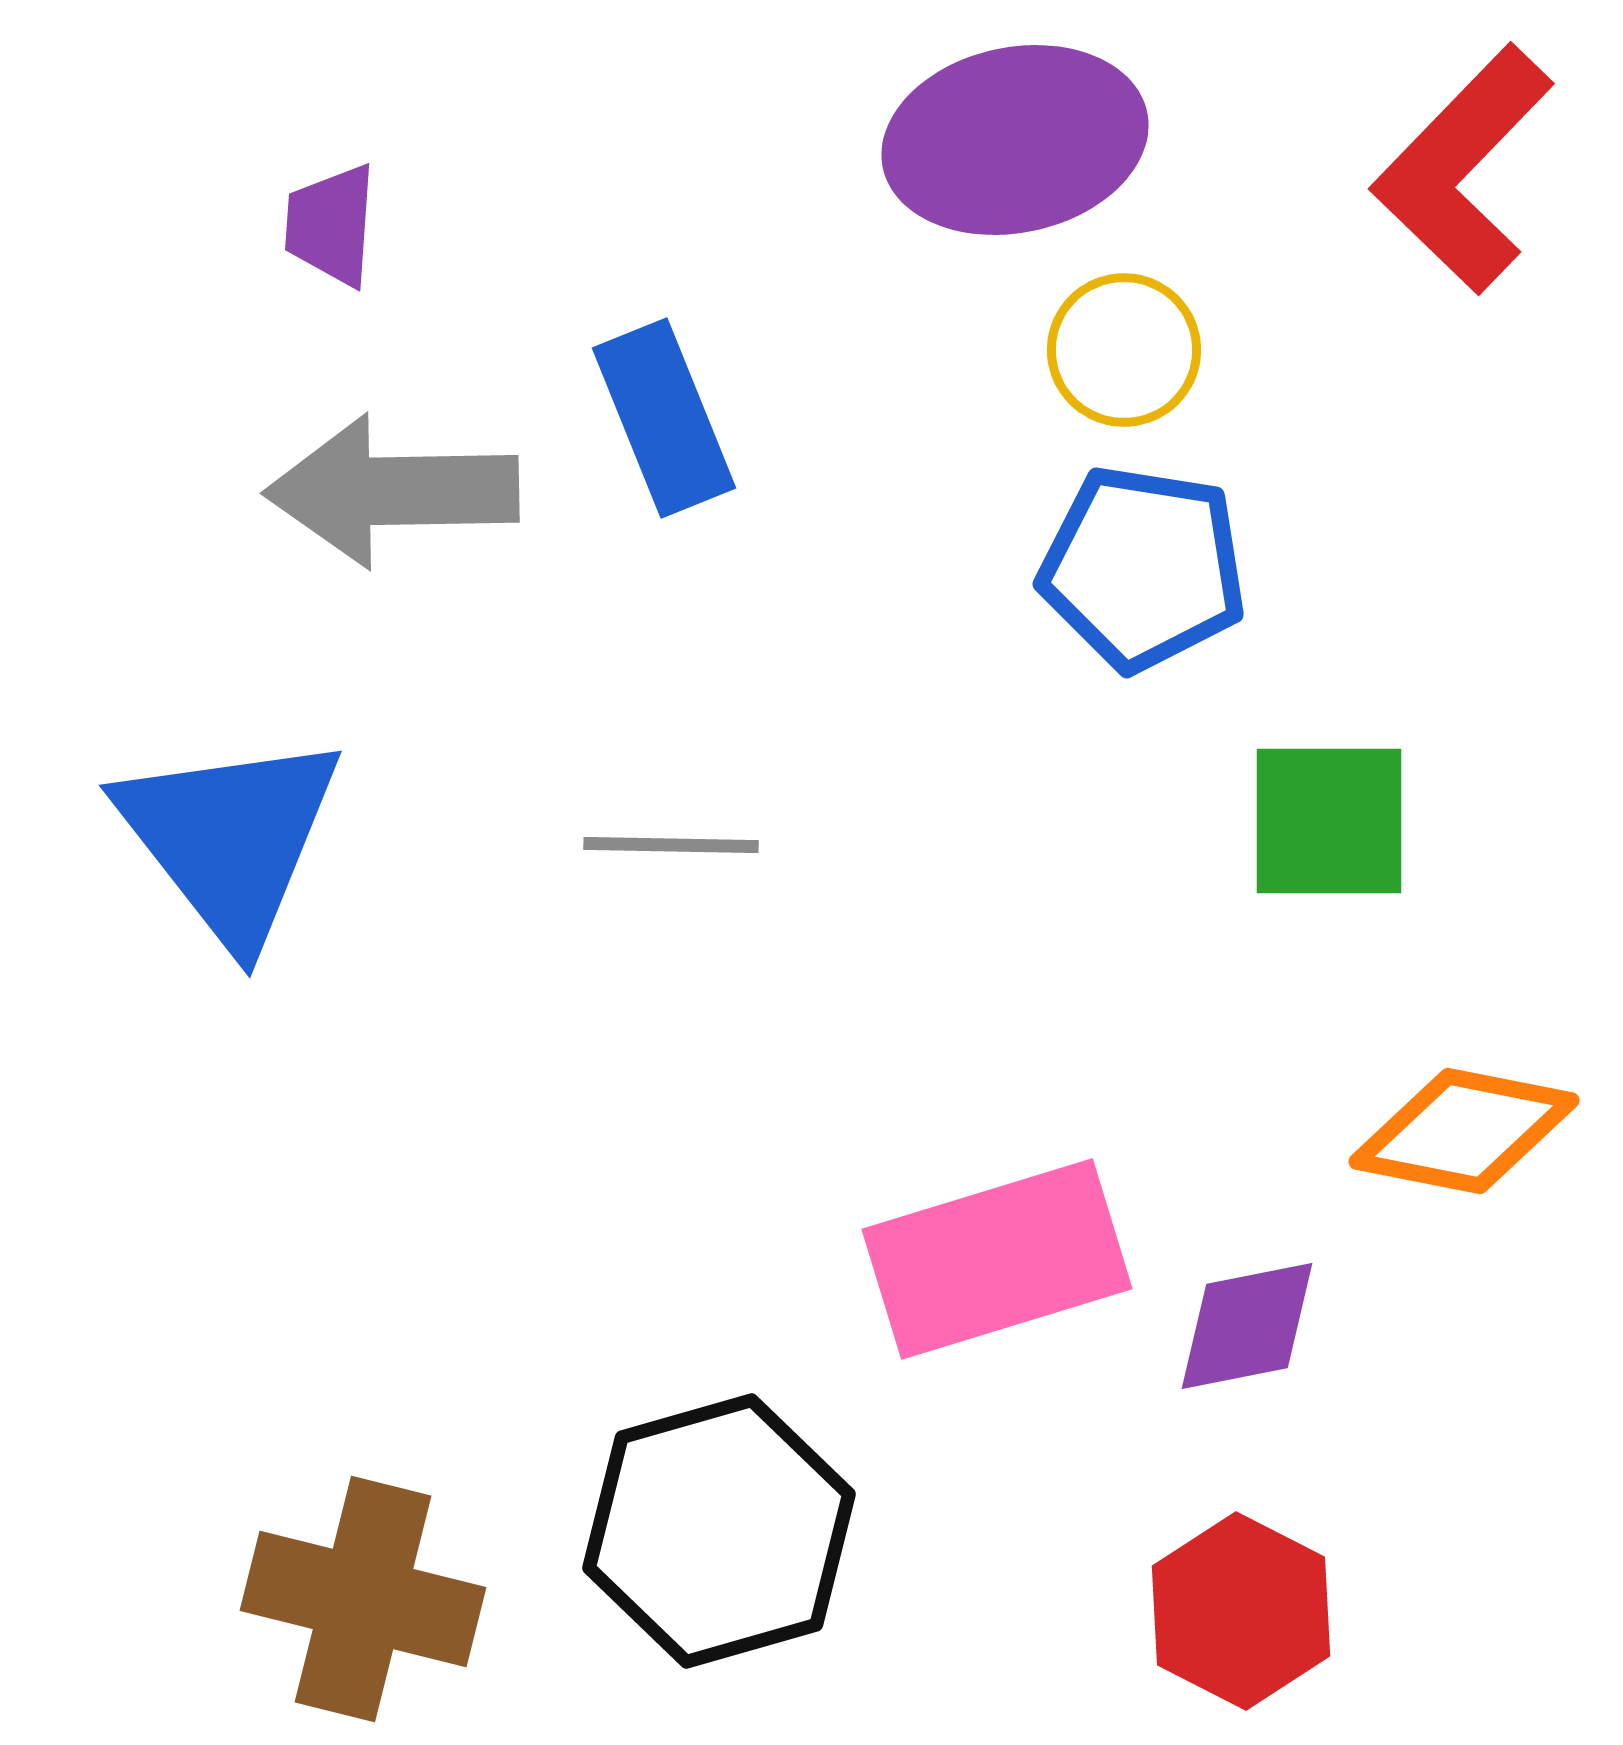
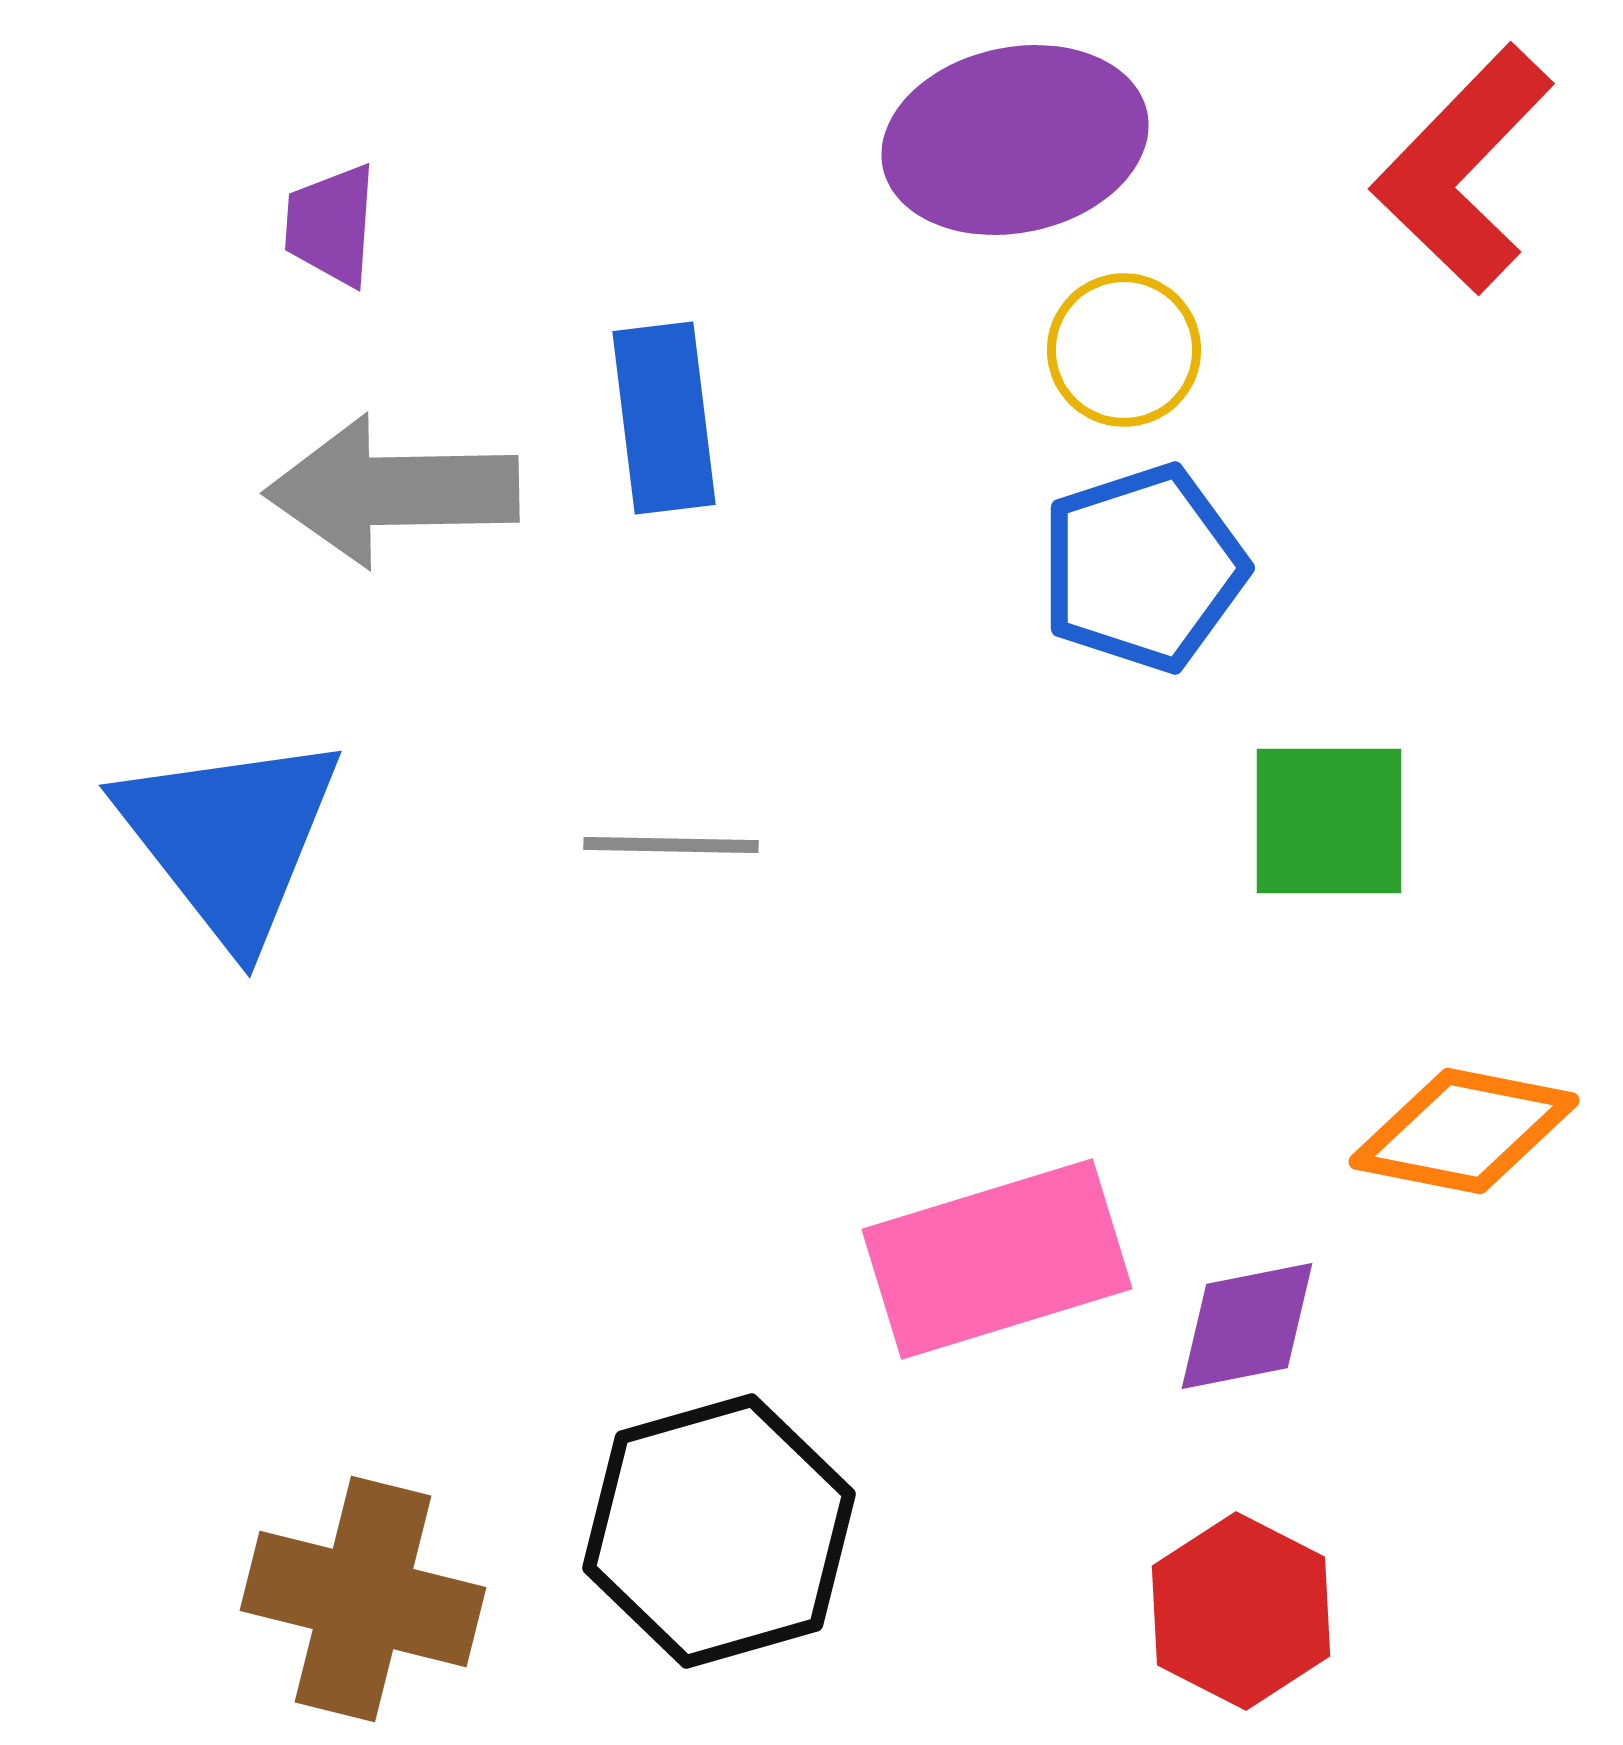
blue rectangle: rotated 15 degrees clockwise
blue pentagon: rotated 27 degrees counterclockwise
